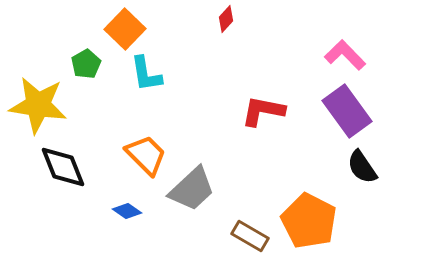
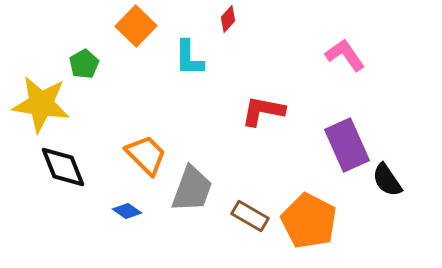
red diamond: moved 2 px right
orange square: moved 11 px right, 3 px up
pink L-shape: rotated 9 degrees clockwise
green pentagon: moved 2 px left
cyan L-shape: moved 43 px right, 16 px up; rotated 9 degrees clockwise
yellow star: moved 3 px right, 1 px up
purple rectangle: moved 34 px down; rotated 12 degrees clockwise
black semicircle: moved 25 px right, 13 px down
gray trapezoid: rotated 27 degrees counterclockwise
brown rectangle: moved 20 px up
